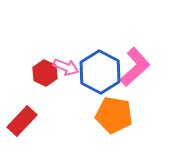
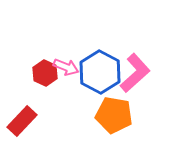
pink L-shape: moved 6 px down
